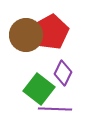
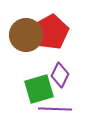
purple diamond: moved 3 px left, 2 px down
green square: rotated 36 degrees clockwise
